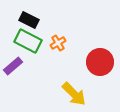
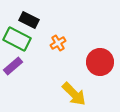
green rectangle: moved 11 px left, 2 px up
